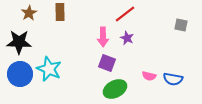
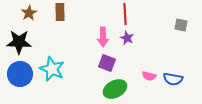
red line: rotated 55 degrees counterclockwise
cyan star: moved 3 px right
